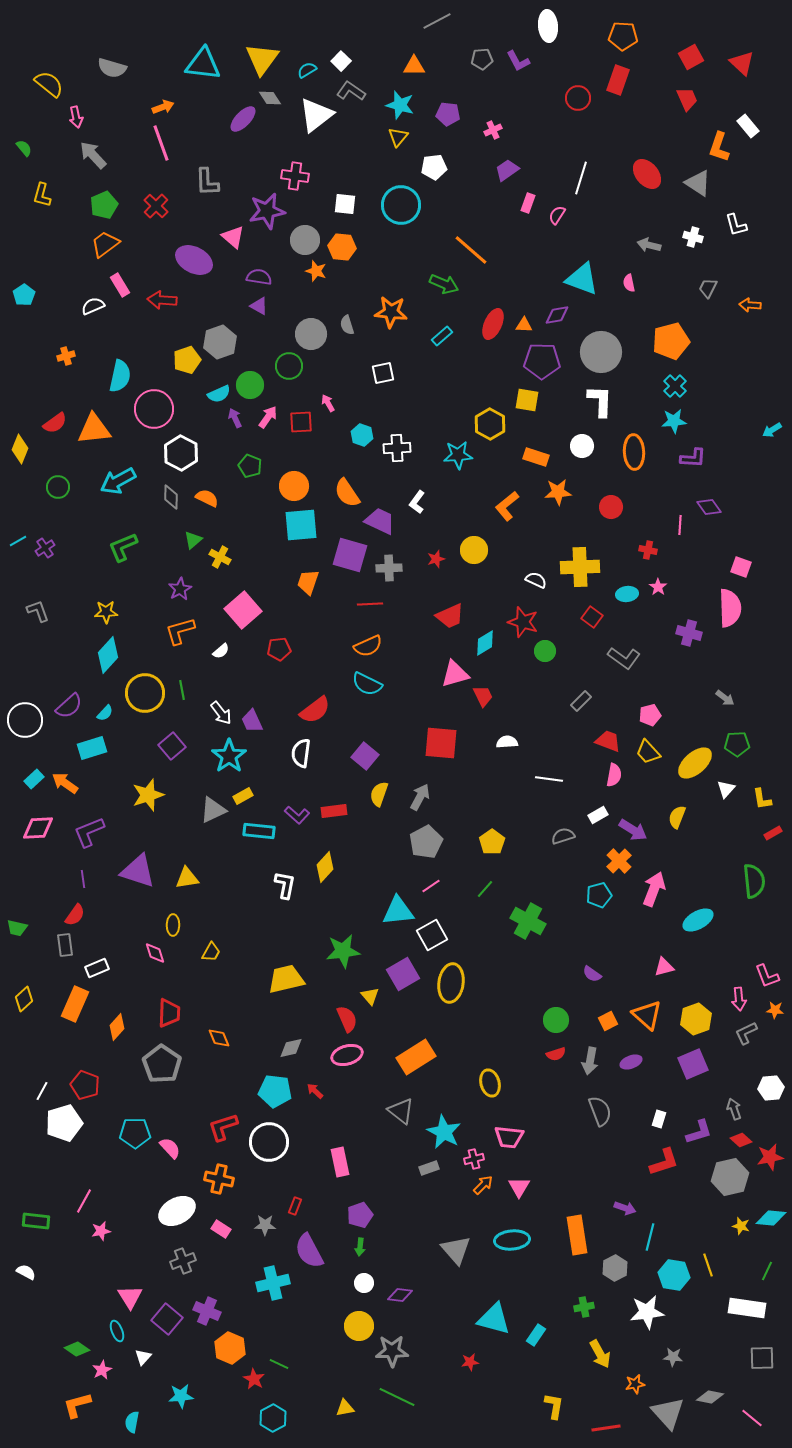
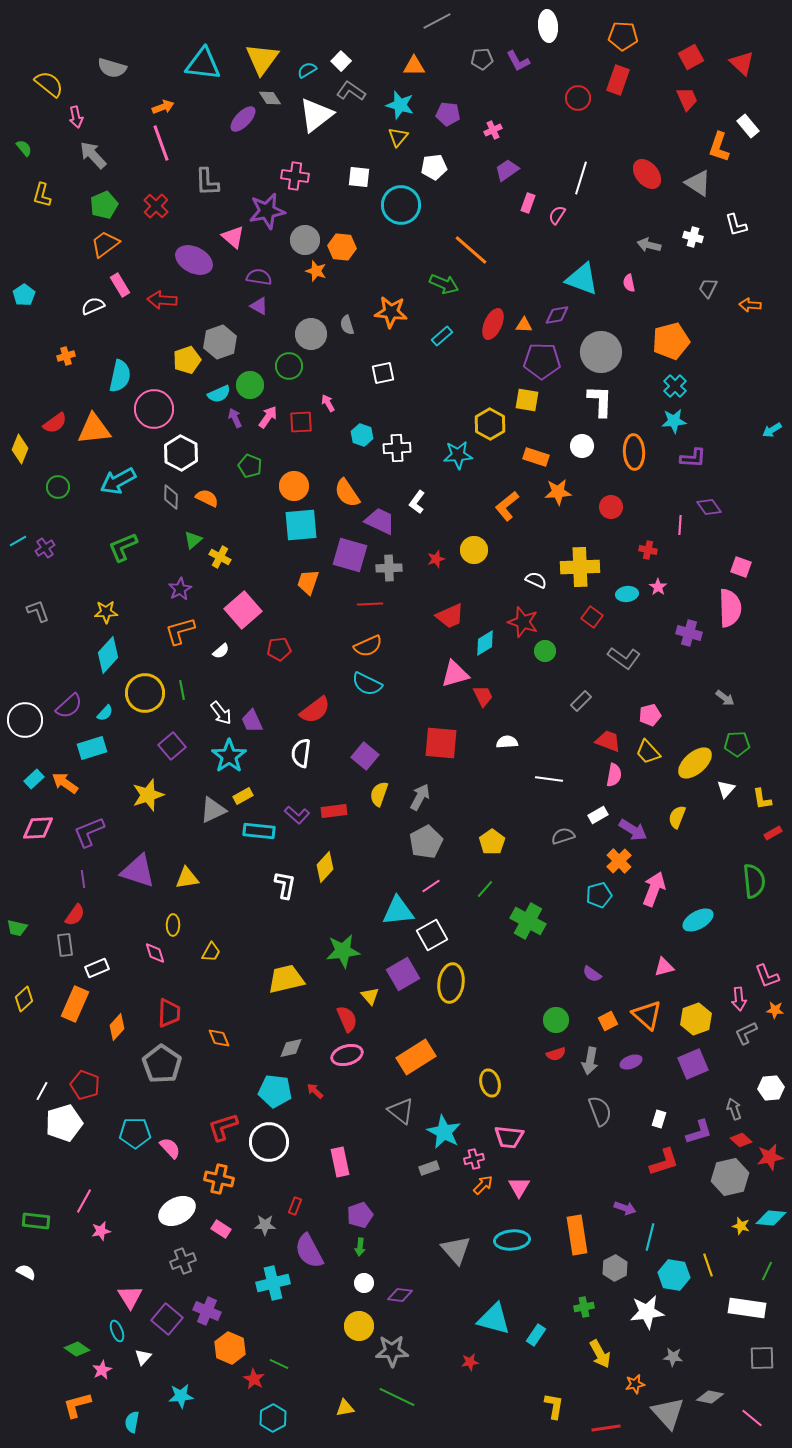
white square at (345, 204): moved 14 px right, 27 px up
